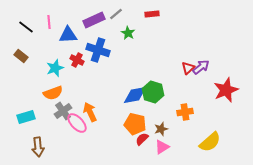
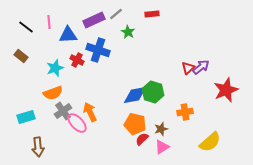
green star: moved 1 px up
